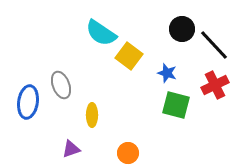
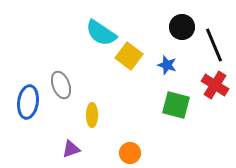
black circle: moved 2 px up
black line: rotated 20 degrees clockwise
blue star: moved 8 px up
red cross: rotated 32 degrees counterclockwise
orange circle: moved 2 px right
